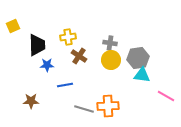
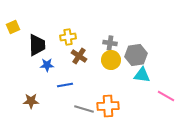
yellow square: moved 1 px down
gray hexagon: moved 2 px left, 3 px up
